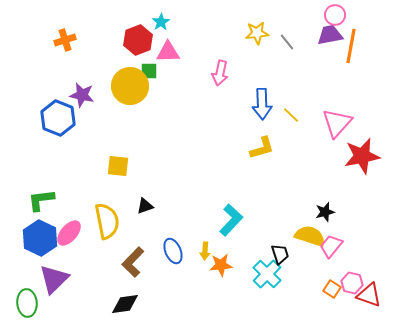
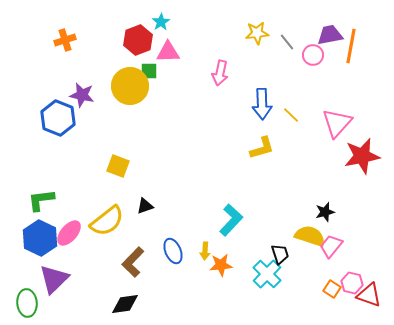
pink circle at (335, 15): moved 22 px left, 40 px down
yellow square at (118, 166): rotated 15 degrees clockwise
yellow semicircle at (107, 221): rotated 63 degrees clockwise
